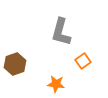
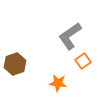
gray L-shape: moved 9 px right, 4 px down; rotated 40 degrees clockwise
orange star: moved 2 px right, 1 px up
